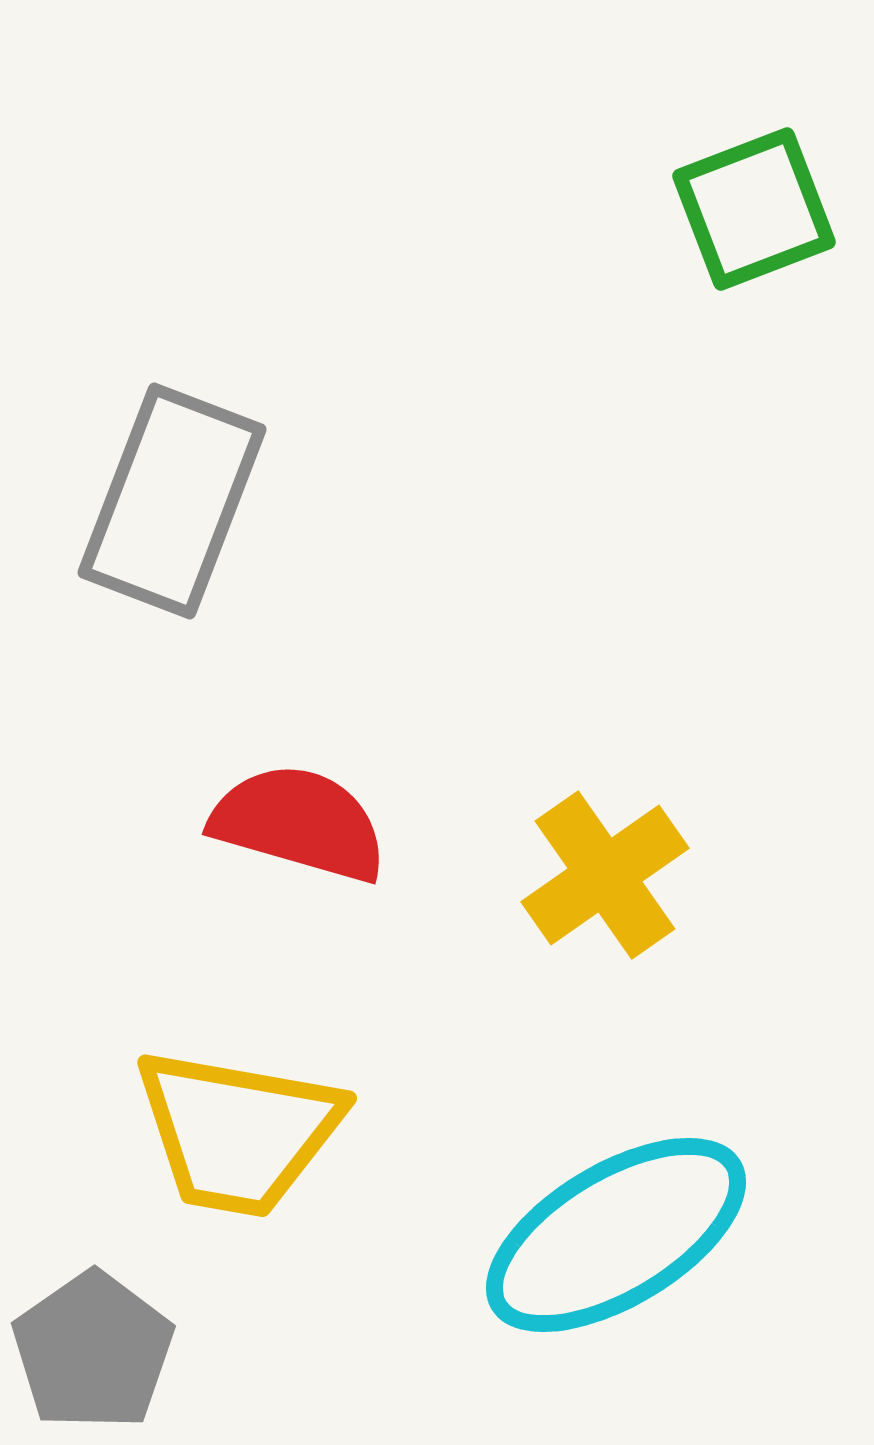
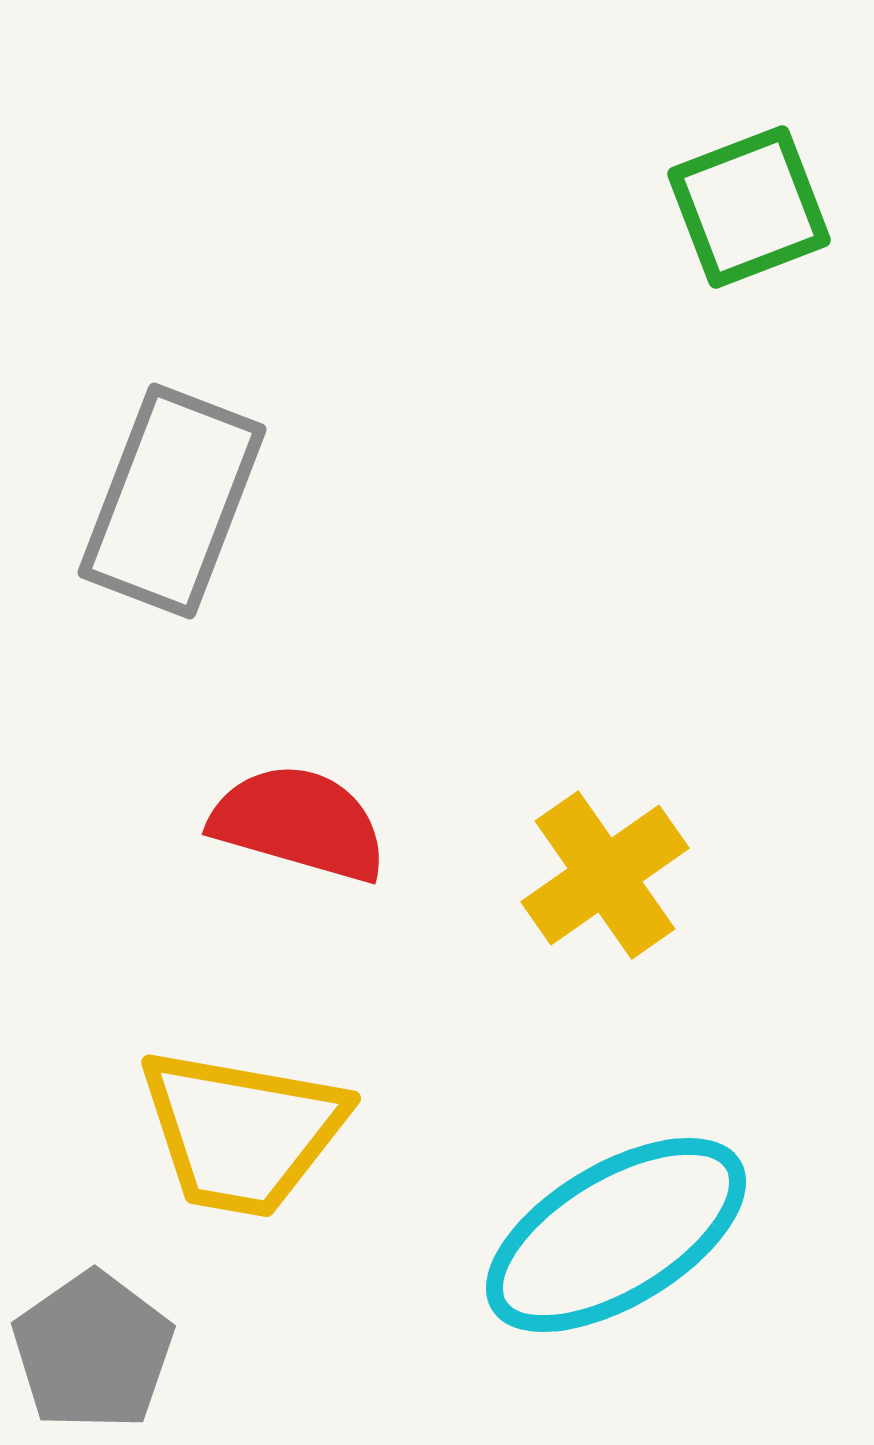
green square: moved 5 px left, 2 px up
yellow trapezoid: moved 4 px right
